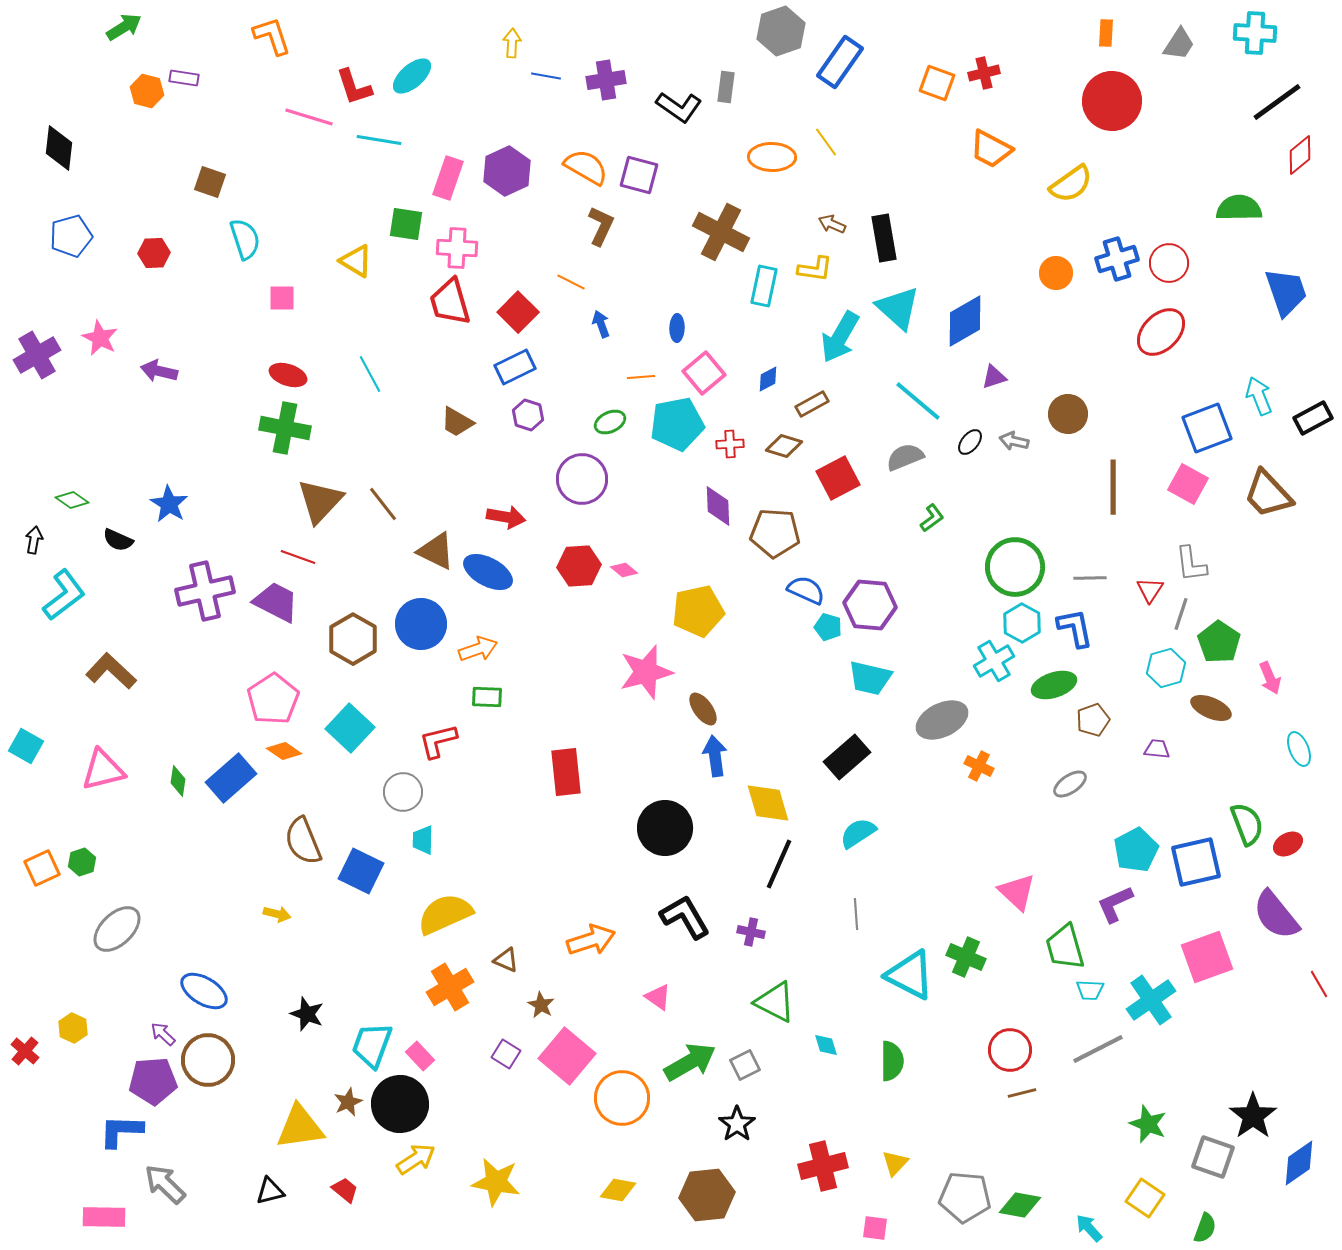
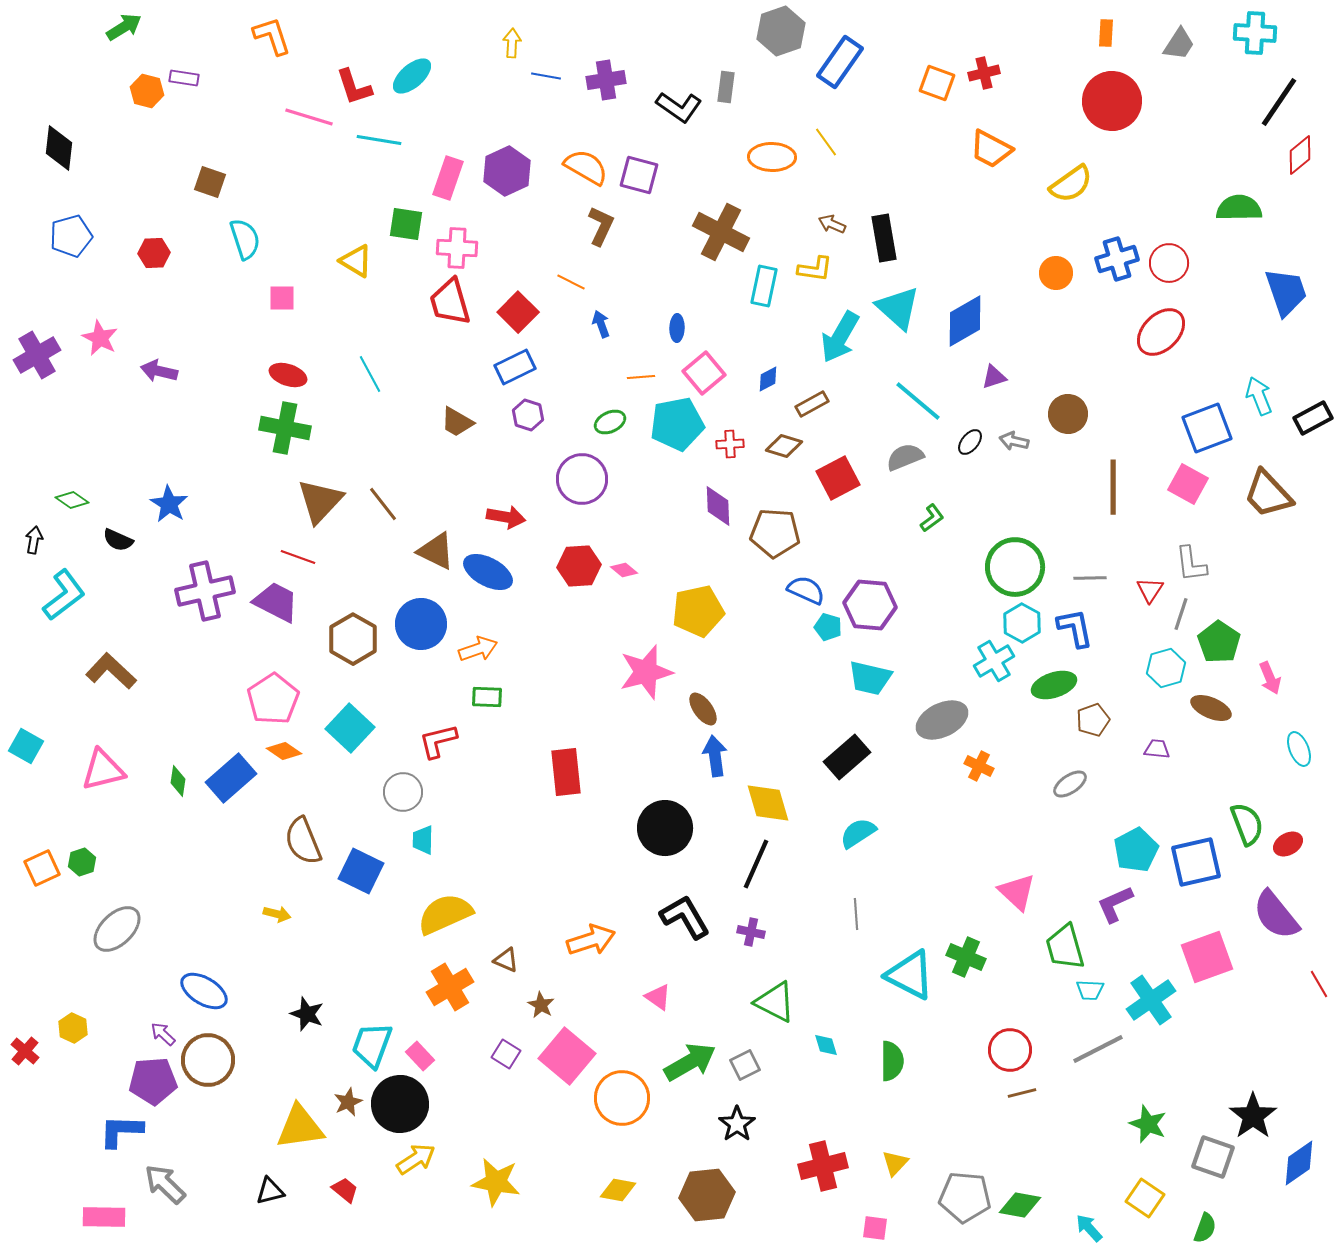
black line at (1277, 102): moved 2 px right; rotated 20 degrees counterclockwise
black line at (779, 864): moved 23 px left
